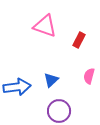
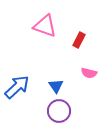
pink semicircle: moved 3 px up; rotated 91 degrees counterclockwise
blue triangle: moved 5 px right, 6 px down; rotated 21 degrees counterclockwise
blue arrow: rotated 36 degrees counterclockwise
